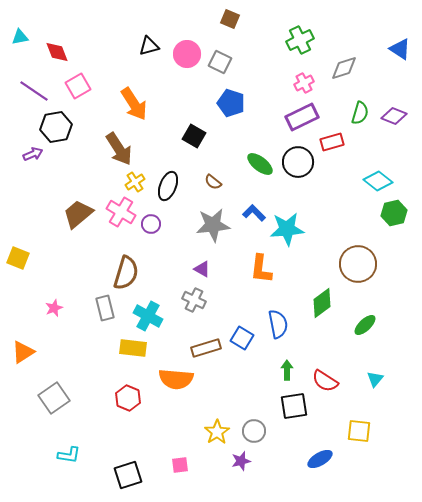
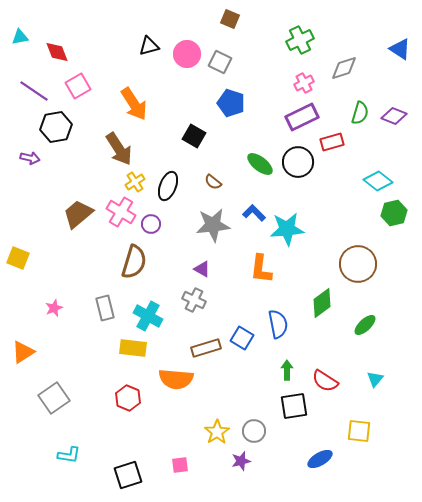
purple arrow at (33, 154): moved 3 px left, 4 px down; rotated 36 degrees clockwise
brown semicircle at (126, 273): moved 8 px right, 11 px up
